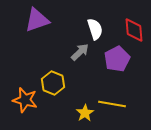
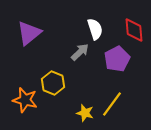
purple triangle: moved 8 px left, 13 px down; rotated 20 degrees counterclockwise
yellow line: rotated 64 degrees counterclockwise
yellow star: rotated 24 degrees counterclockwise
